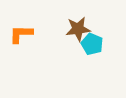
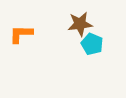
brown star: moved 2 px right, 5 px up
